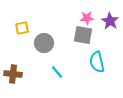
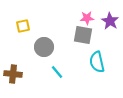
yellow square: moved 1 px right, 2 px up
gray circle: moved 4 px down
